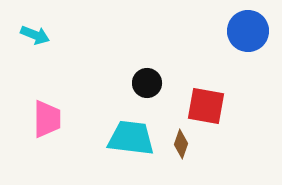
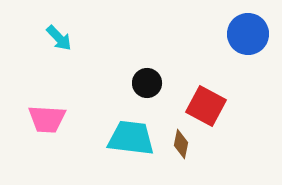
blue circle: moved 3 px down
cyan arrow: moved 24 px right, 3 px down; rotated 24 degrees clockwise
red square: rotated 18 degrees clockwise
pink trapezoid: rotated 93 degrees clockwise
brown diamond: rotated 8 degrees counterclockwise
